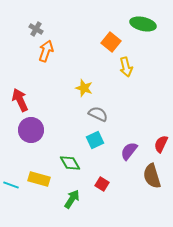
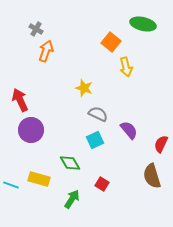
purple semicircle: moved 21 px up; rotated 102 degrees clockwise
